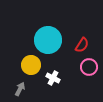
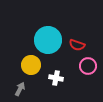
red semicircle: moved 5 px left; rotated 77 degrees clockwise
pink circle: moved 1 px left, 1 px up
white cross: moved 3 px right; rotated 16 degrees counterclockwise
